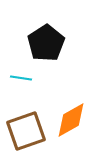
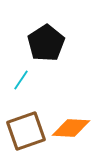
cyan line: moved 2 px down; rotated 65 degrees counterclockwise
orange diamond: moved 8 px down; rotated 33 degrees clockwise
